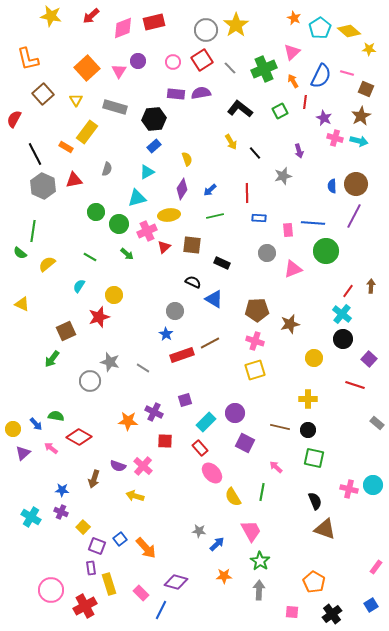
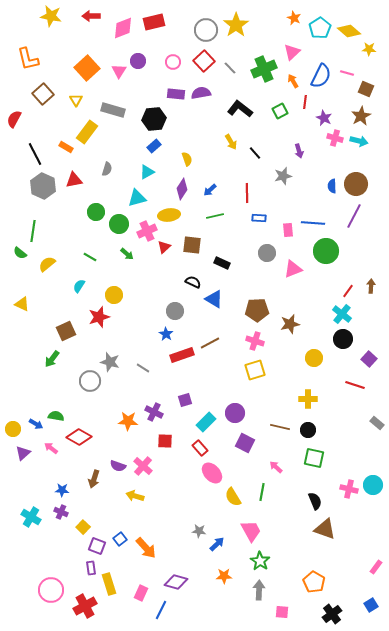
red arrow at (91, 16): rotated 42 degrees clockwise
red square at (202, 60): moved 2 px right, 1 px down; rotated 10 degrees counterclockwise
gray rectangle at (115, 107): moved 2 px left, 3 px down
blue arrow at (36, 424): rotated 16 degrees counterclockwise
pink rectangle at (141, 593): rotated 70 degrees clockwise
pink square at (292, 612): moved 10 px left
